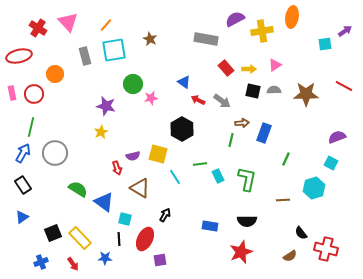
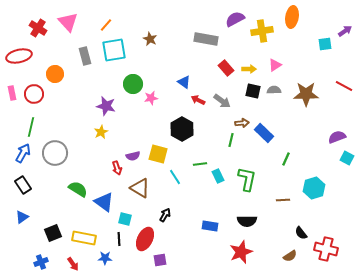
blue rectangle at (264, 133): rotated 66 degrees counterclockwise
cyan square at (331, 163): moved 16 px right, 5 px up
yellow rectangle at (80, 238): moved 4 px right; rotated 35 degrees counterclockwise
